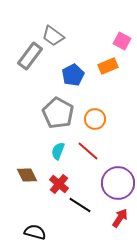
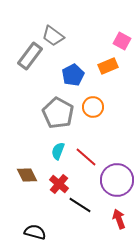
orange circle: moved 2 px left, 12 px up
red line: moved 2 px left, 6 px down
purple circle: moved 1 px left, 3 px up
red arrow: moved 1 px left, 1 px down; rotated 54 degrees counterclockwise
